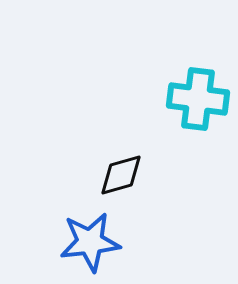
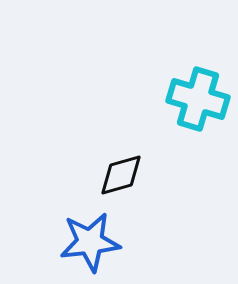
cyan cross: rotated 10 degrees clockwise
